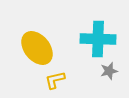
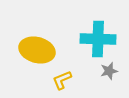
yellow ellipse: moved 2 px down; rotated 36 degrees counterclockwise
yellow L-shape: moved 7 px right; rotated 10 degrees counterclockwise
